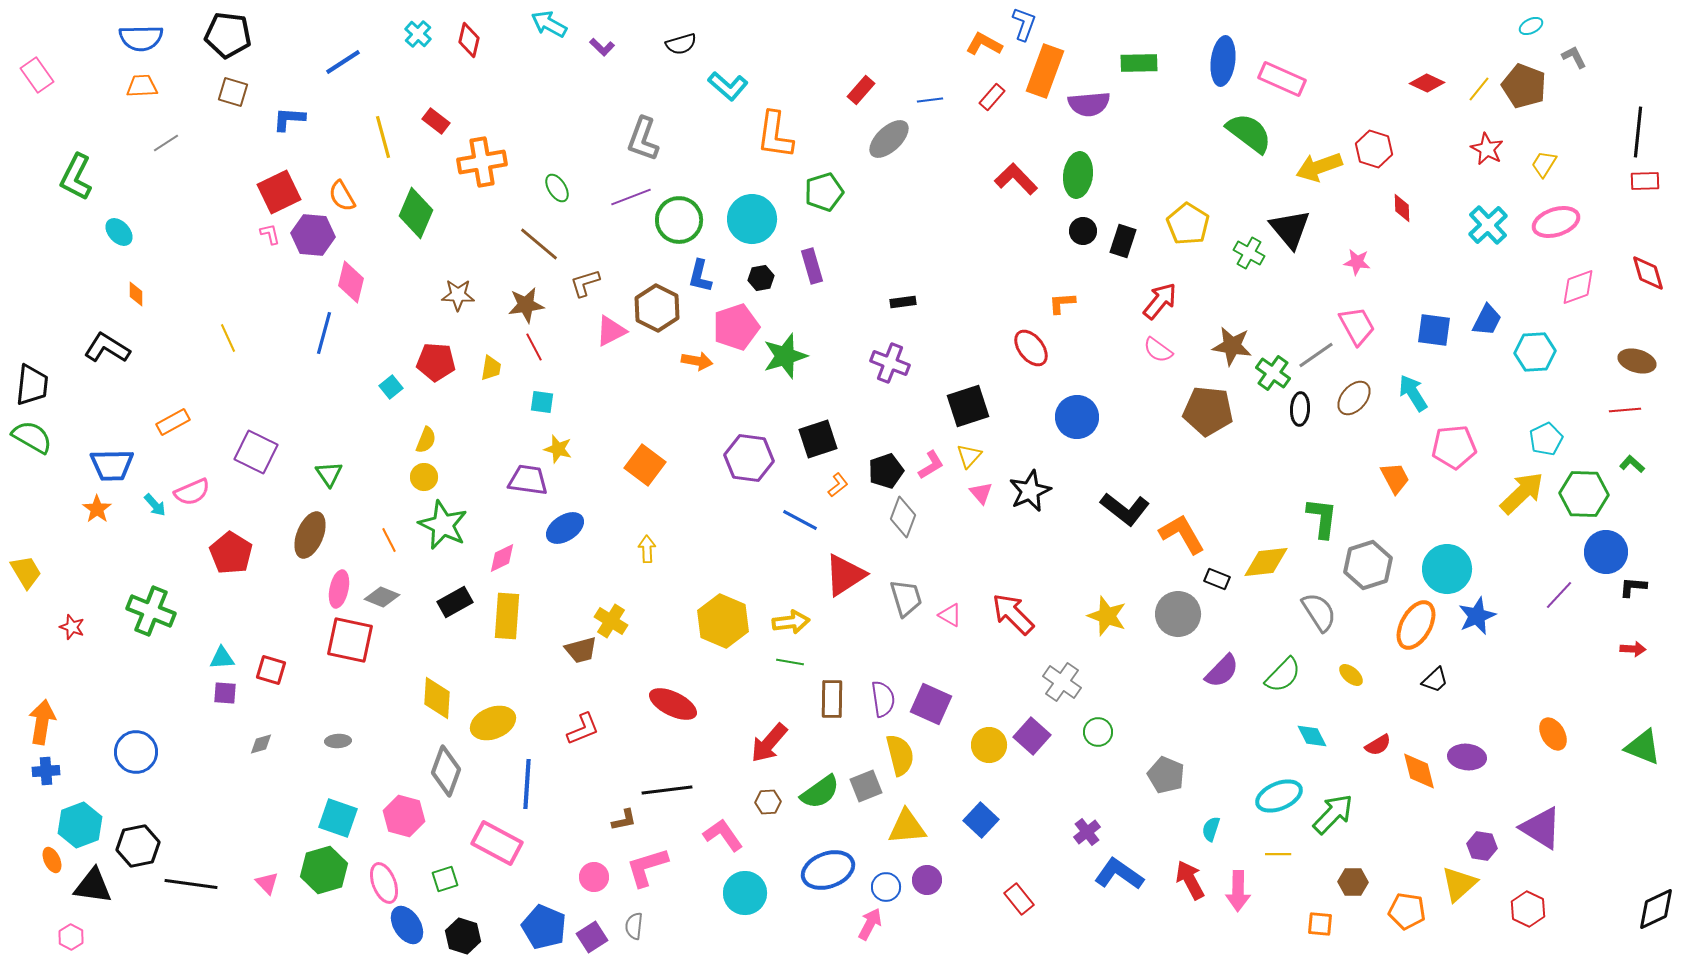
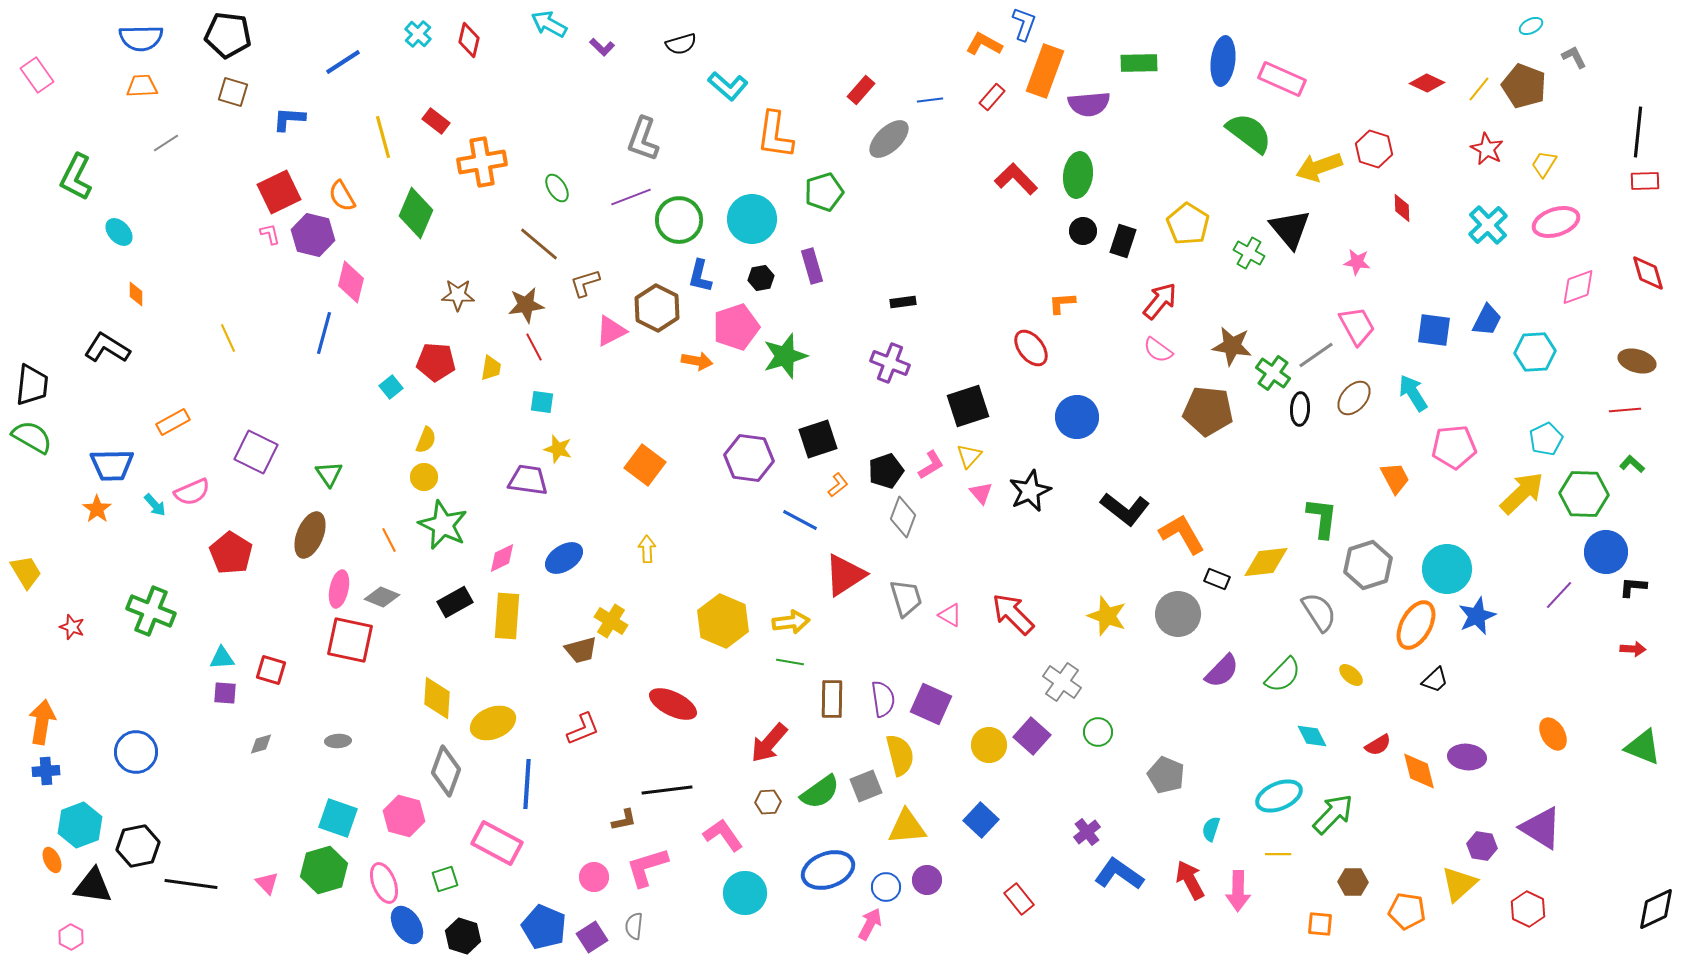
purple hexagon at (313, 235): rotated 9 degrees clockwise
blue ellipse at (565, 528): moved 1 px left, 30 px down
